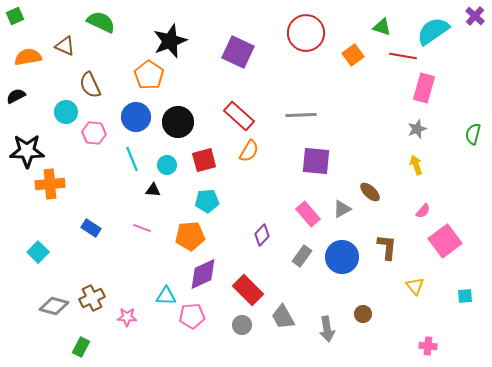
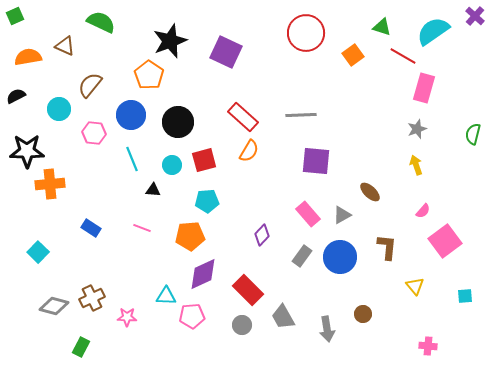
purple square at (238, 52): moved 12 px left
red line at (403, 56): rotated 20 degrees clockwise
brown semicircle at (90, 85): rotated 64 degrees clockwise
cyan circle at (66, 112): moved 7 px left, 3 px up
red rectangle at (239, 116): moved 4 px right, 1 px down
blue circle at (136, 117): moved 5 px left, 2 px up
cyan circle at (167, 165): moved 5 px right
gray triangle at (342, 209): moved 6 px down
blue circle at (342, 257): moved 2 px left
